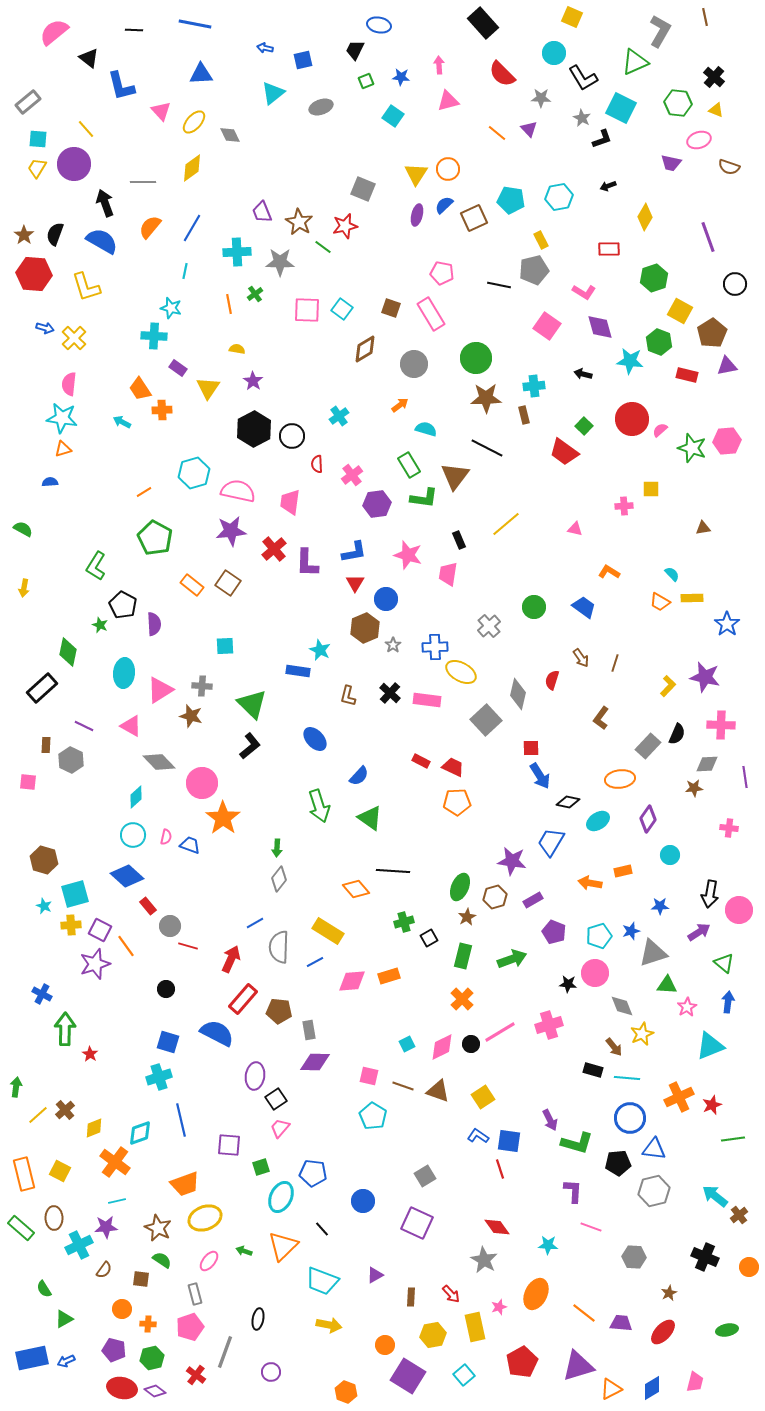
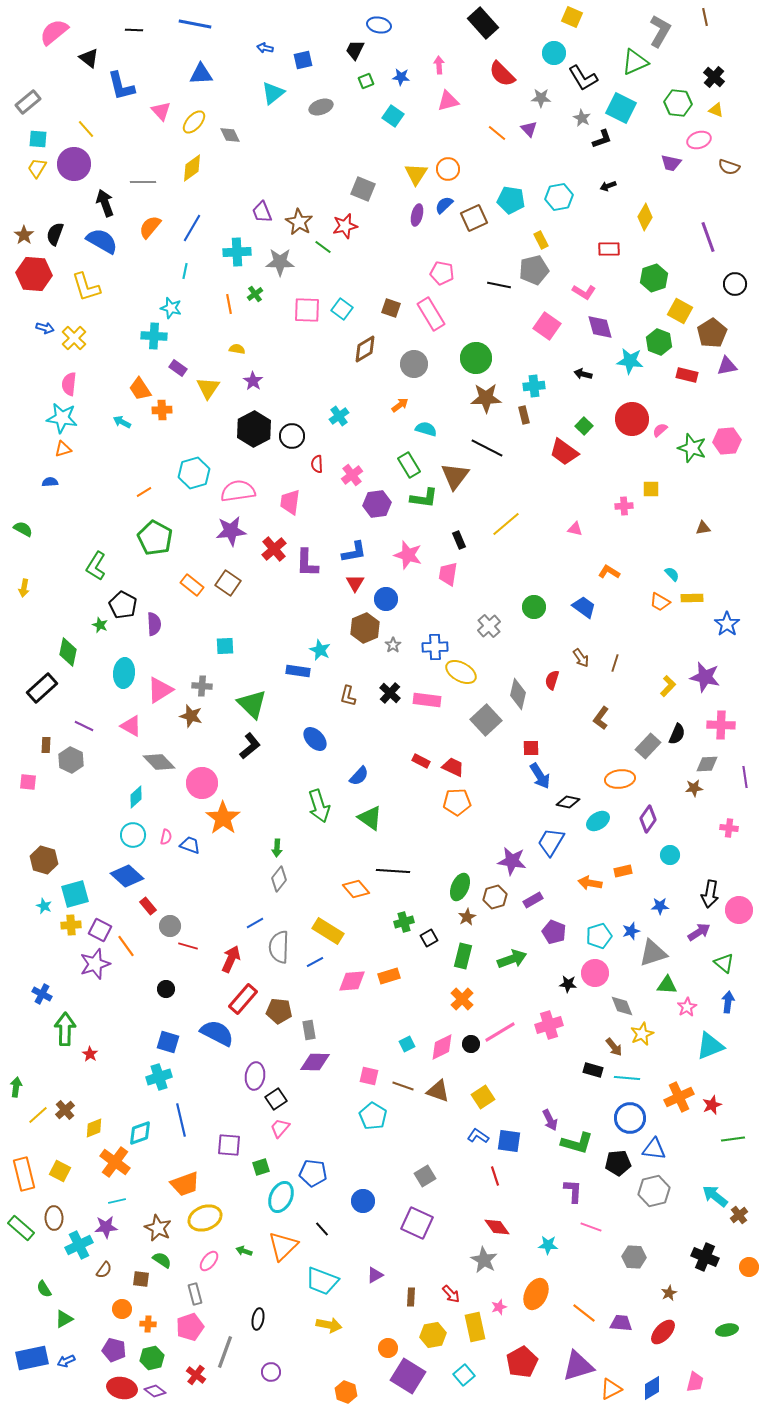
pink semicircle at (238, 491): rotated 20 degrees counterclockwise
red line at (500, 1169): moved 5 px left, 7 px down
orange circle at (385, 1345): moved 3 px right, 3 px down
